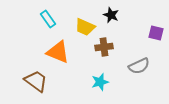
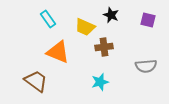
purple square: moved 8 px left, 13 px up
gray semicircle: moved 7 px right; rotated 20 degrees clockwise
